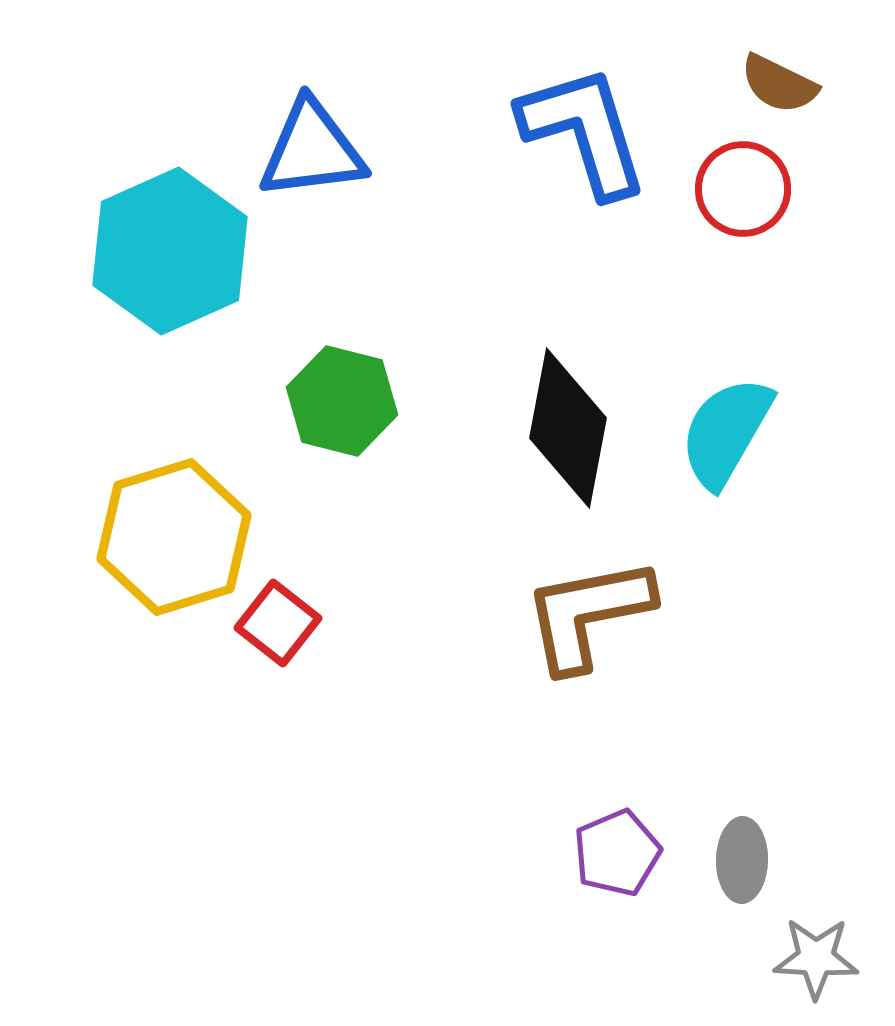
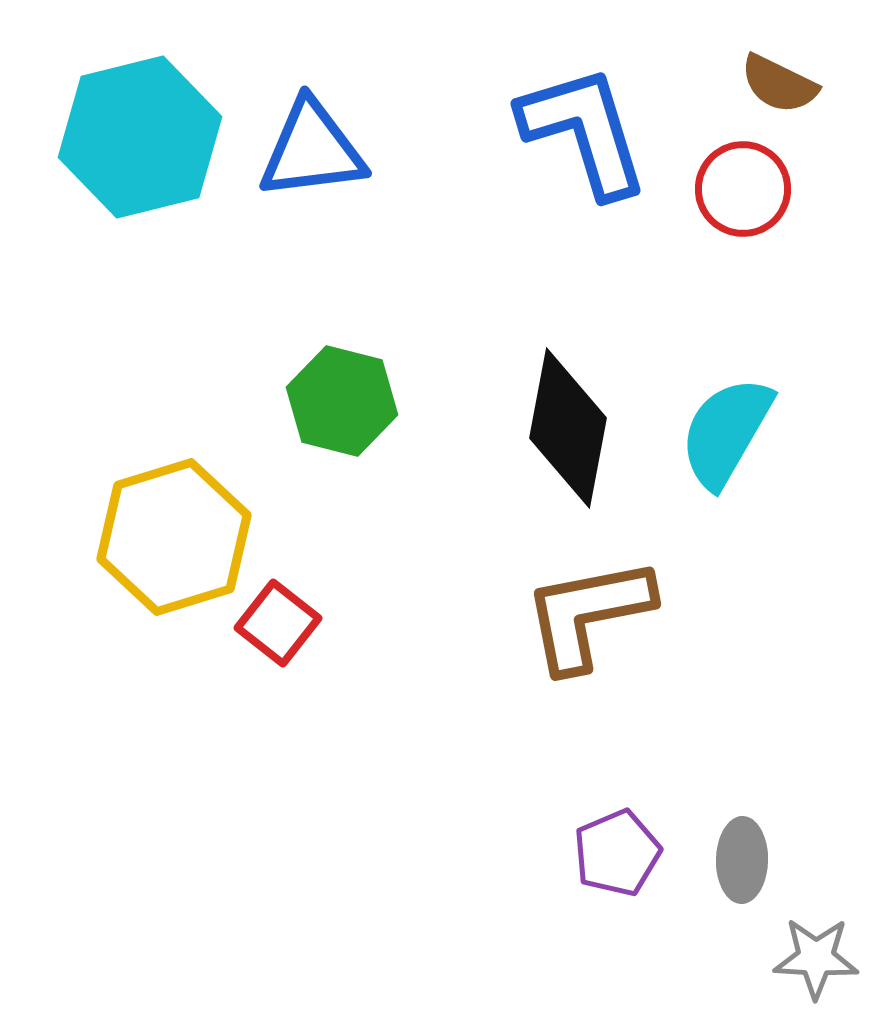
cyan hexagon: moved 30 px left, 114 px up; rotated 10 degrees clockwise
